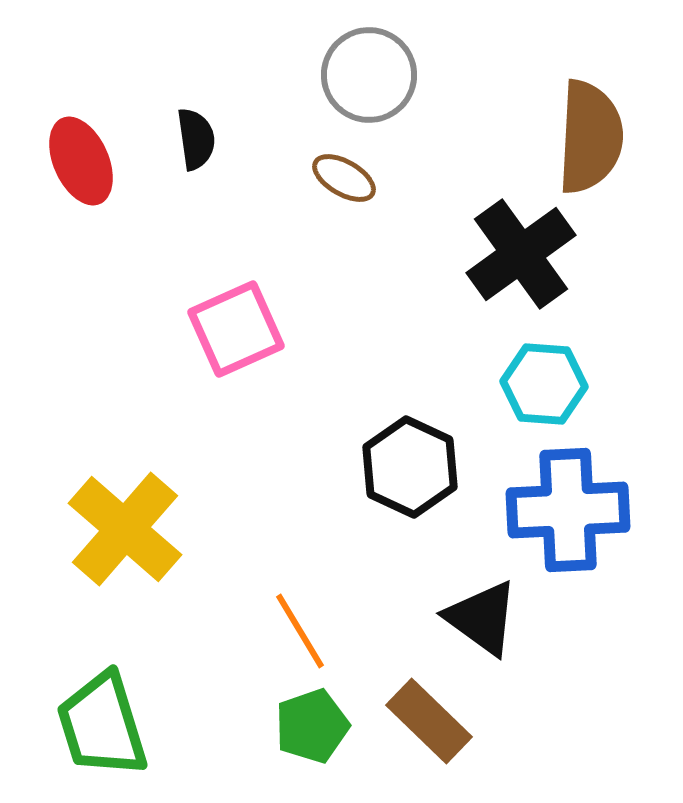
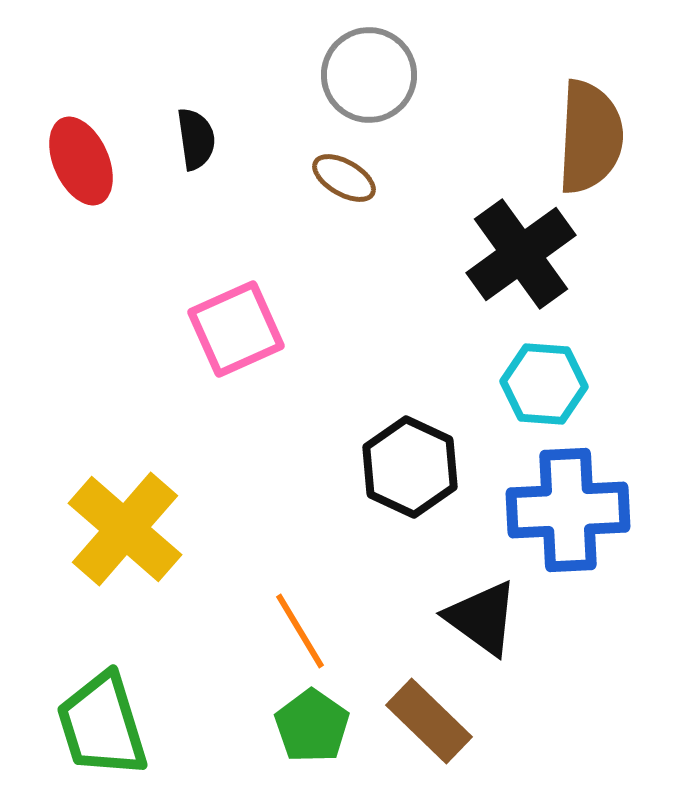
green pentagon: rotated 18 degrees counterclockwise
